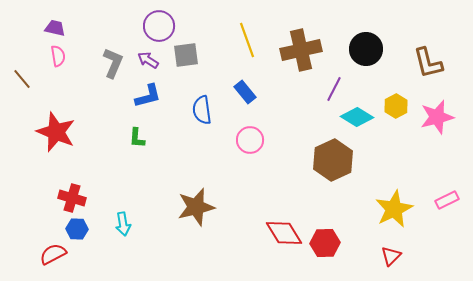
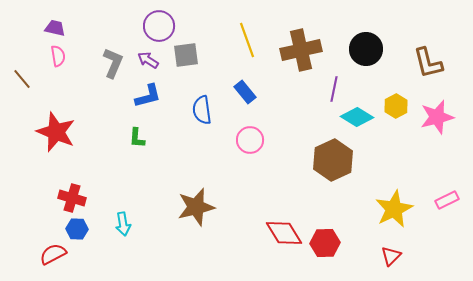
purple line: rotated 15 degrees counterclockwise
